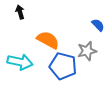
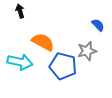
black arrow: moved 1 px up
orange semicircle: moved 5 px left, 2 px down
